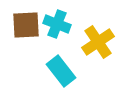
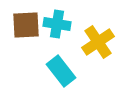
cyan cross: rotated 12 degrees counterclockwise
